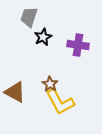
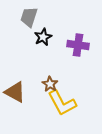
yellow L-shape: moved 2 px right, 1 px down
